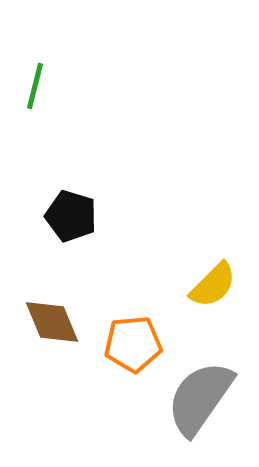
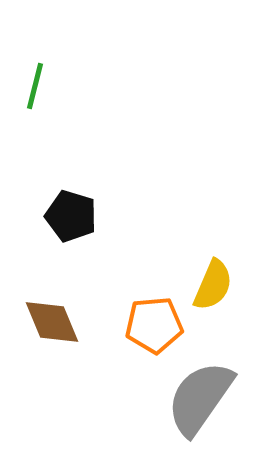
yellow semicircle: rotated 22 degrees counterclockwise
orange pentagon: moved 21 px right, 19 px up
